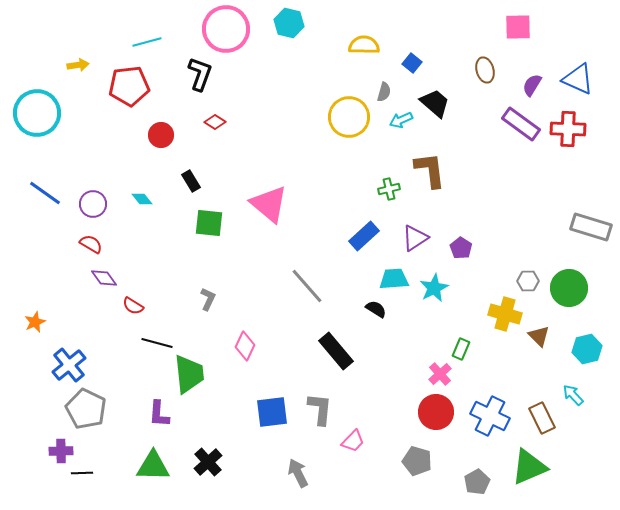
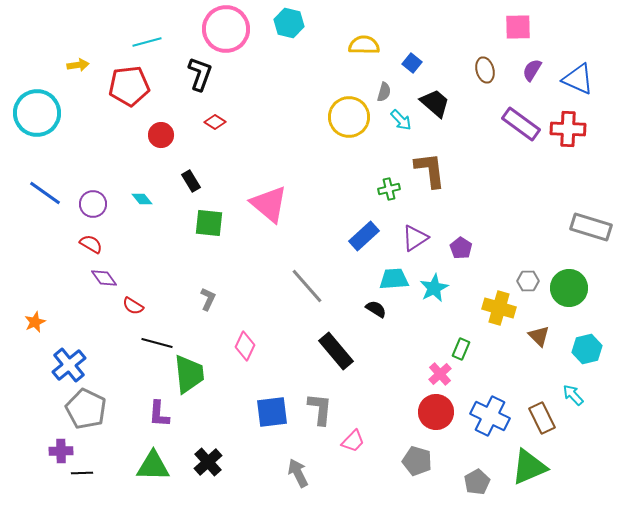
purple semicircle at (532, 85): moved 15 px up
cyan arrow at (401, 120): rotated 110 degrees counterclockwise
yellow cross at (505, 314): moved 6 px left, 6 px up
